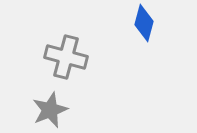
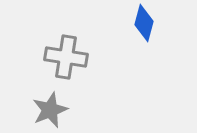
gray cross: rotated 6 degrees counterclockwise
